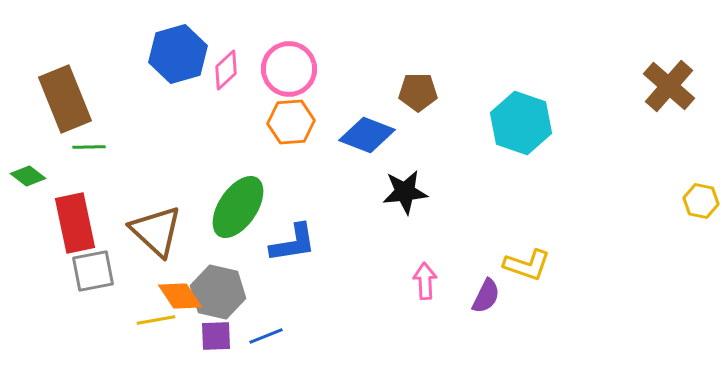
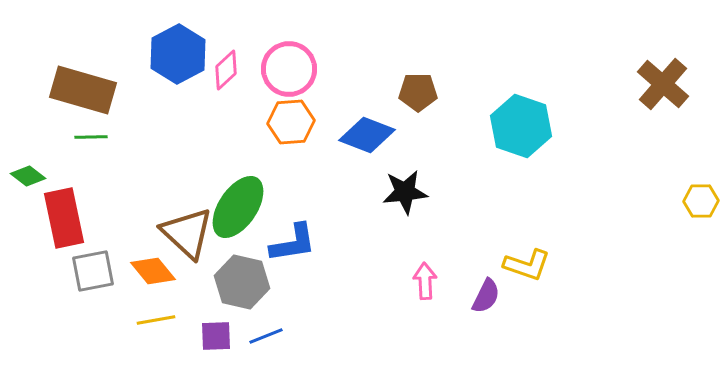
blue hexagon: rotated 12 degrees counterclockwise
brown cross: moved 6 px left, 2 px up
brown rectangle: moved 18 px right, 9 px up; rotated 52 degrees counterclockwise
cyan hexagon: moved 3 px down
green line: moved 2 px right, 10 px up
yellow hexagon: rotated 12 degrees counterclockwise
red rectangle: moved 11 px left, 5 px up
brown triangle: moved 31 px right, 2 px down
gray hexagon: moved 24 px right, 10 px up
orange diamond: moved 27 px left, 25 px up; rotated 6 degrees counterclockwise
